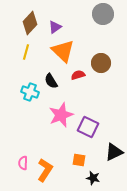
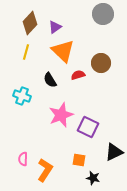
black semicircle: moved 1 px left, 1 px up
cyan cross: moved 8 px left, 4 px down
pink semicircle: moved 4 px up
